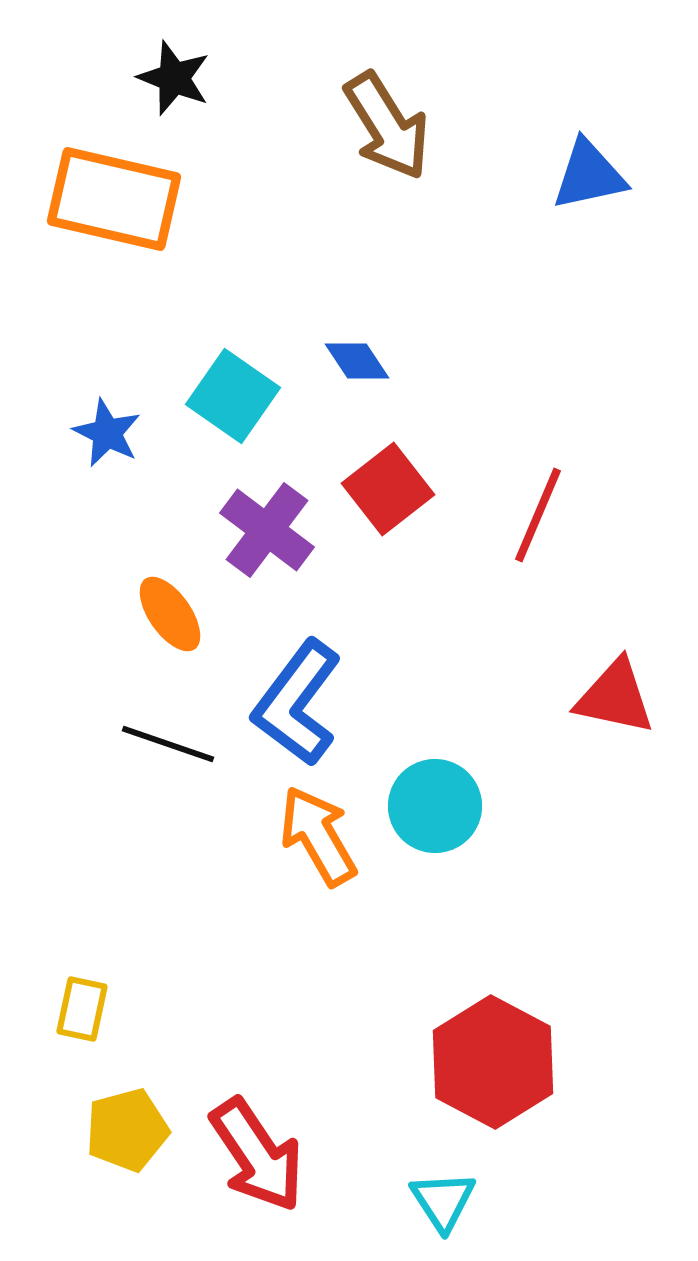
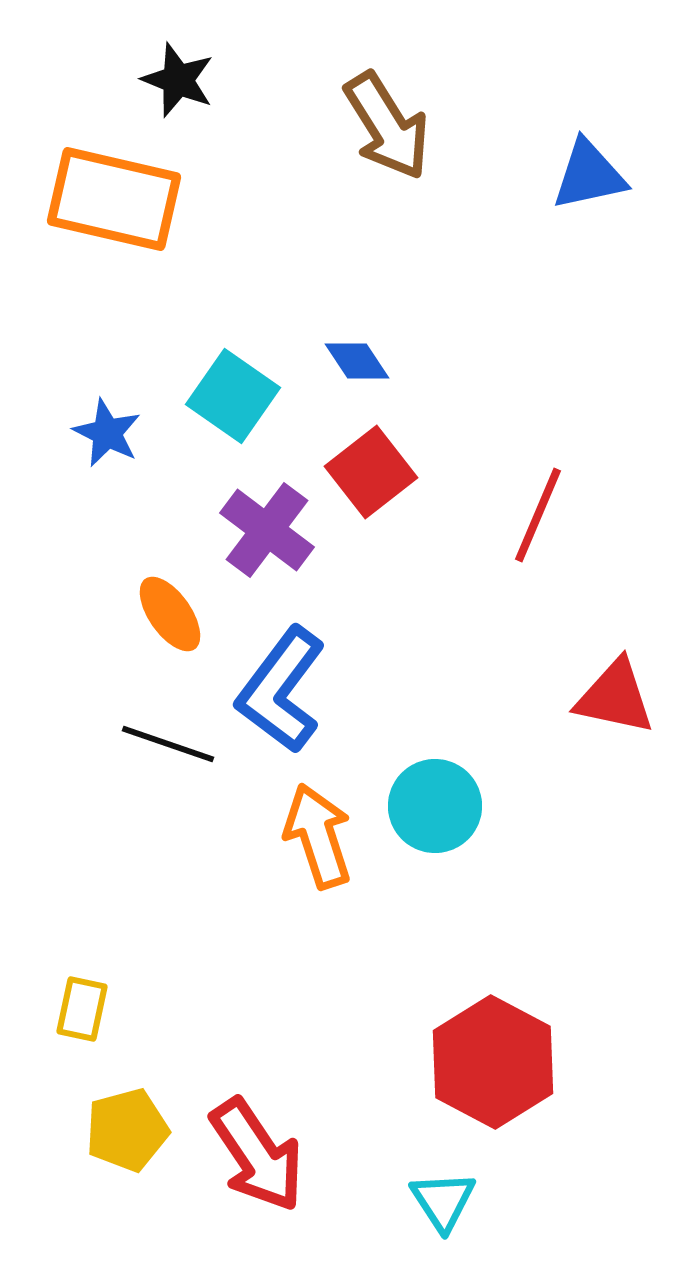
black star: moved 4 px right, 2 px down
red square: moved 17 px left, 17 px up
blue L-shape: moved 16 px left, 13 px up
orange arrow: rotated 12 degrees clockwise
